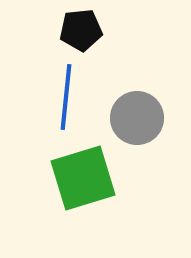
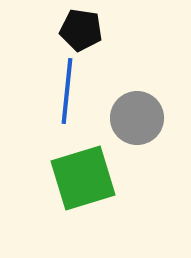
black pentagon: rotated 15 degrees clockwise
blue line: moved 1 px right, 6 px up
